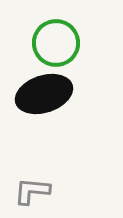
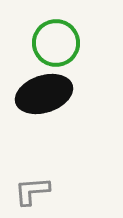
gray L-shape: rotated 9 degrees counterclockwise
